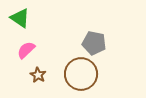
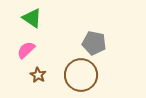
green triangle: moved 12 px right
brown circle: moved 1 px down
